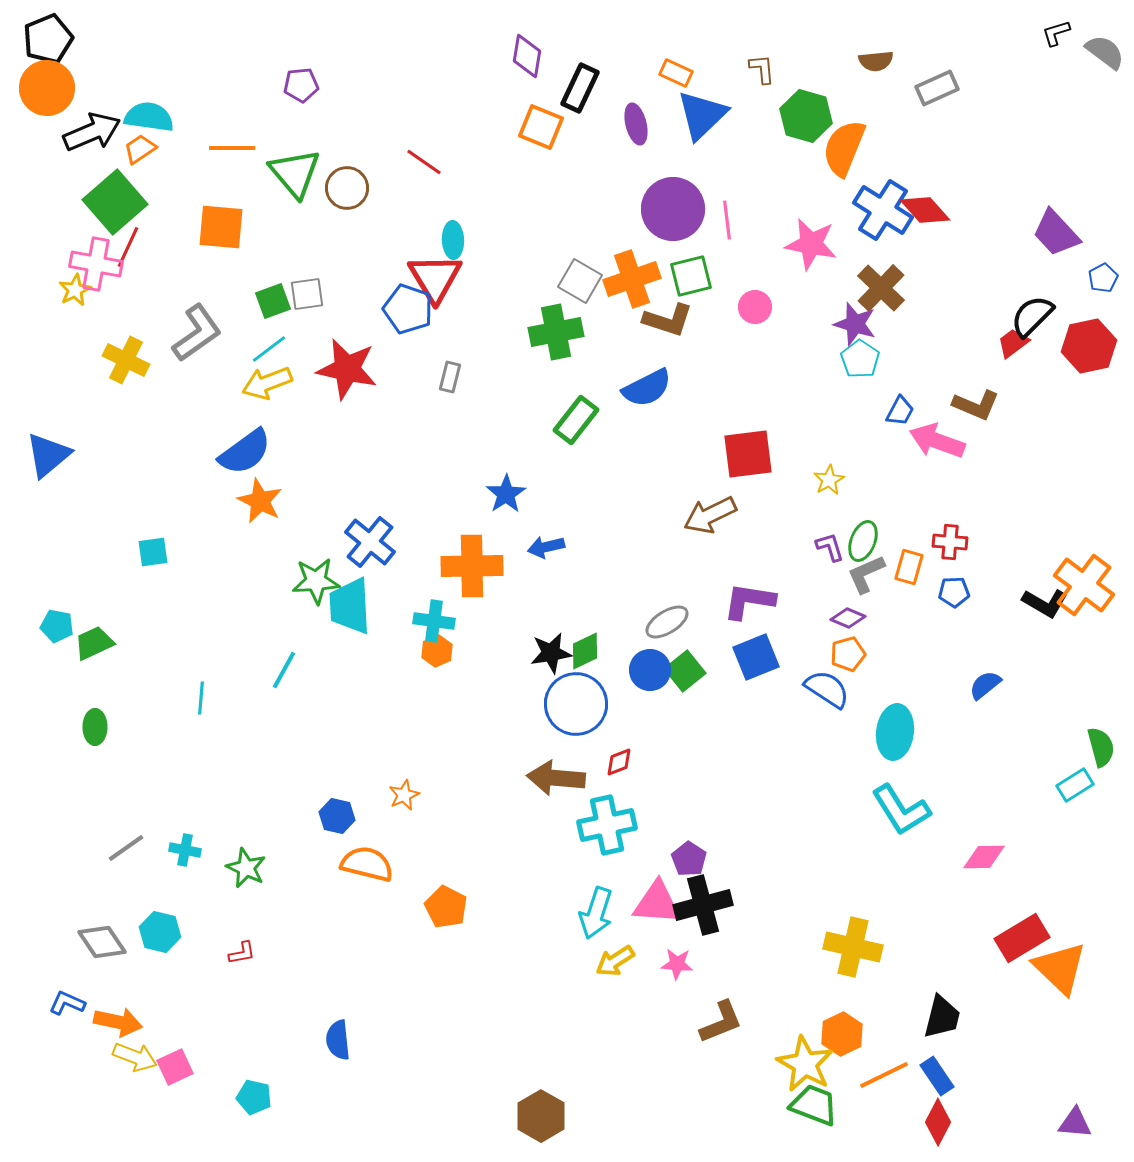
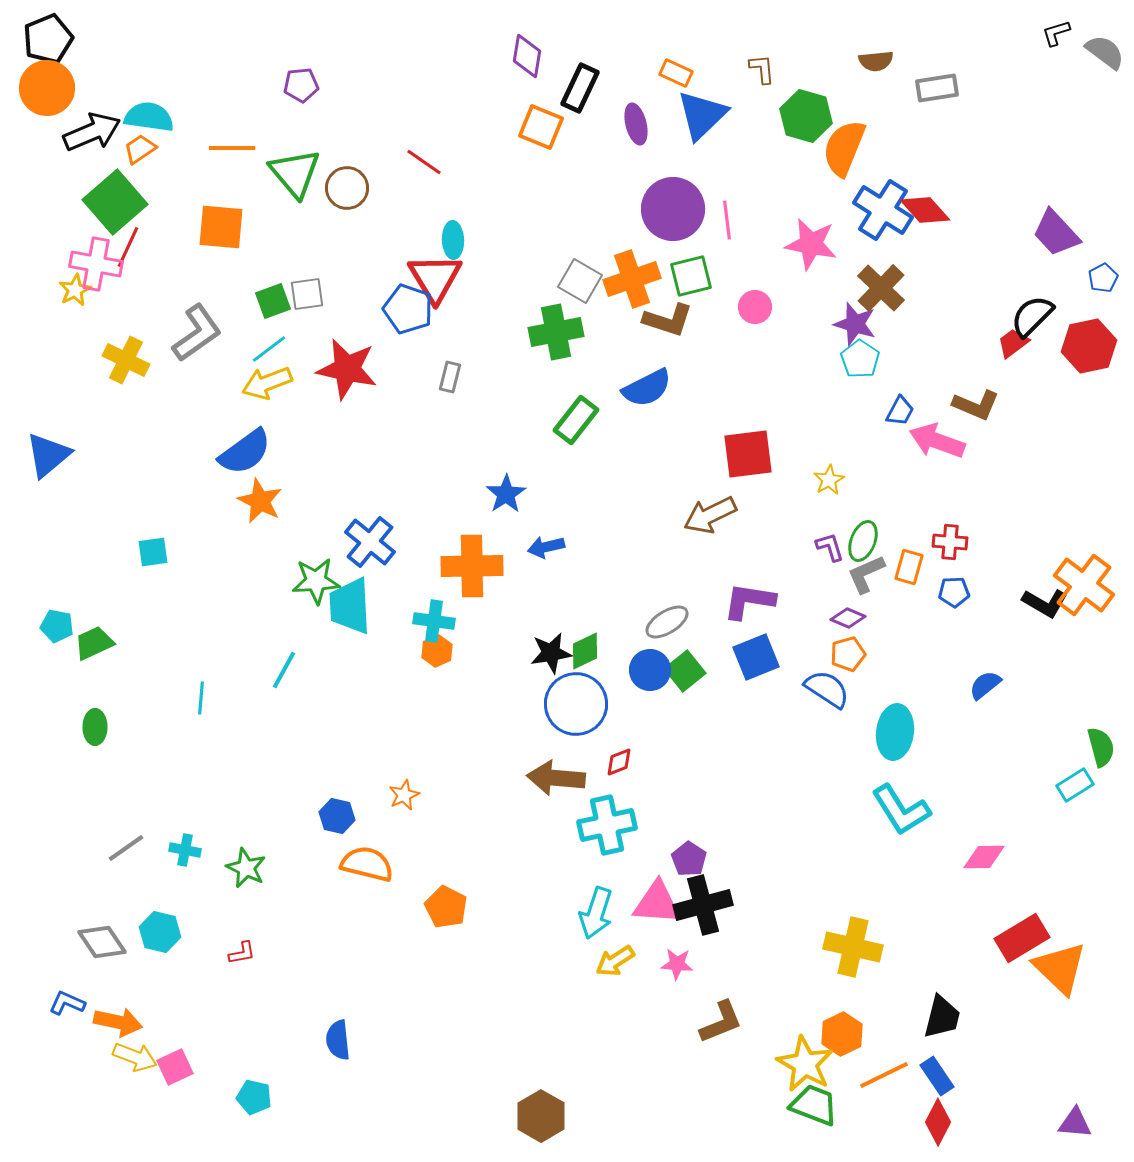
gray rectangle at (937, 88): rotated 15 degrees clockwise
